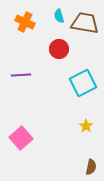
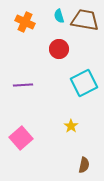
brown trapezoid: moved 3 px up
purple line: moved 2 px right, 10 px down
cyan square: moved 1 px right
yellow star: moved 15 px left
brown semicircle: moved 7 px left, 2 px up
